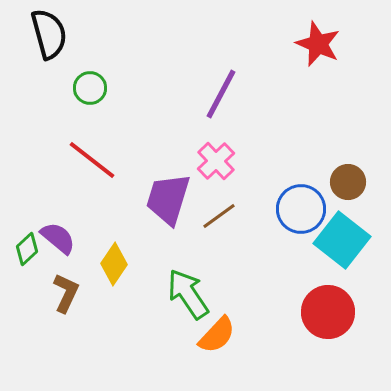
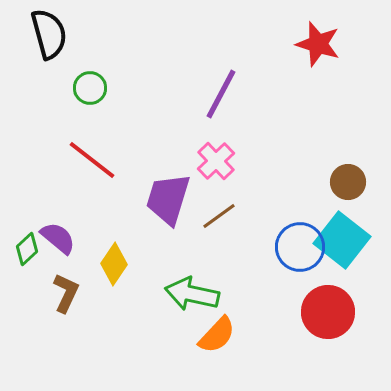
red star: rotated 6 degrees counterclockwise
blue circle: moved 1 px left, 38 px down
green arrow: moved 4 px right; rotated 44 degrees counterclockwise
